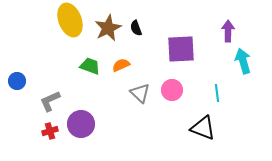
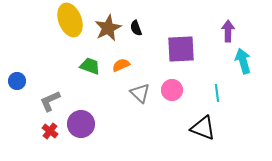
red cross: rotated 35 degrees counterclockwise
